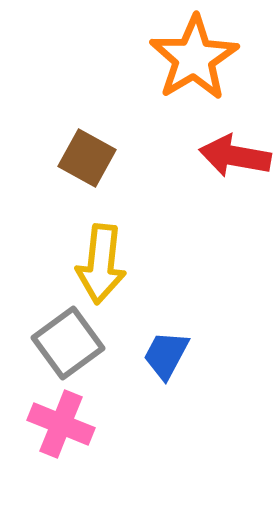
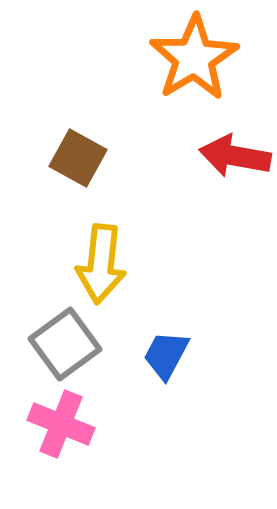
brown square: moved 9 px left
gray square: moved 3 px left, 1 px down
